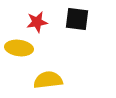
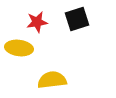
black square: rotated 25 degrees counterclockwise
yellow semicircle: moved 4 px right
